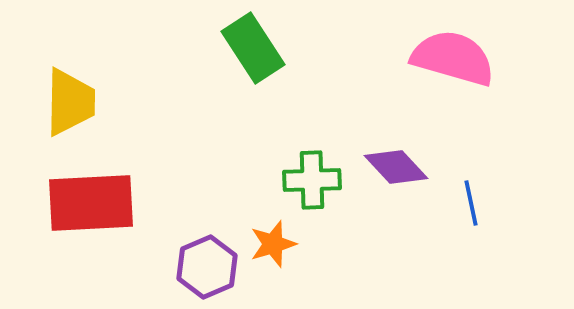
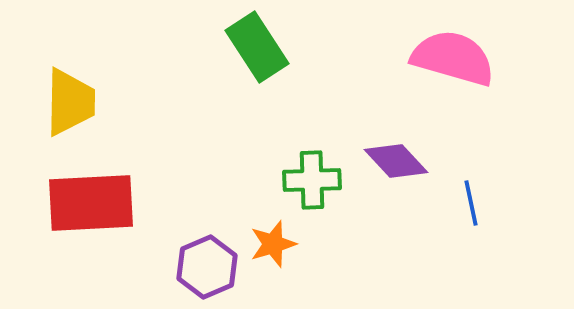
green rectangle: moved 4 px right, 1 px up
purple diamond: moved 6 px up
